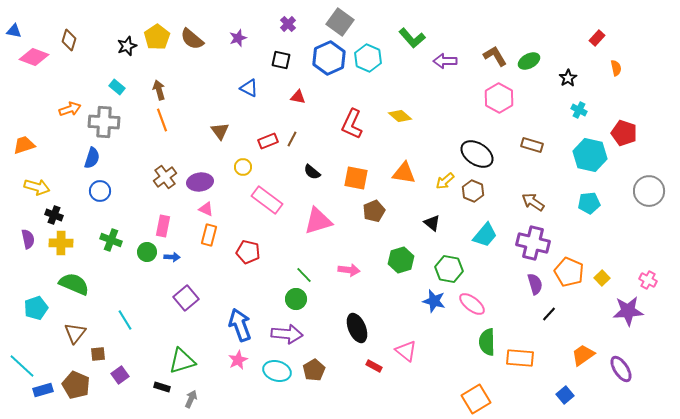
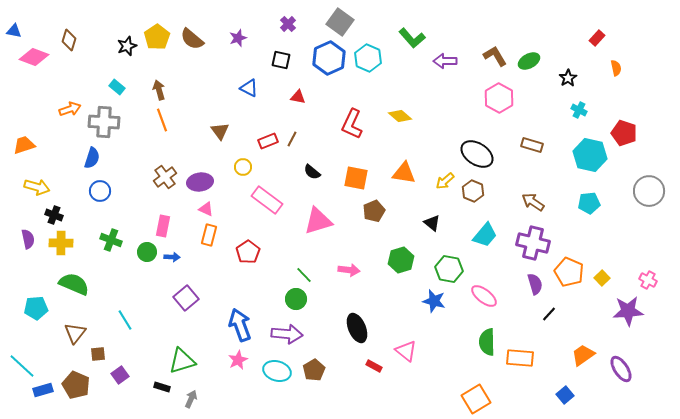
red pentagon at (248, 252): rotated 25 degrees clockwise
pink ellipse at (472, 304): moved 12 px right, 8 px up
cyan pentagon at (36, 308): rotated 15 degrees clockwise
